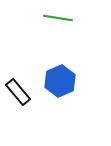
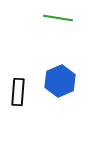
black rectangle: rotated 44 degrees clockwise
